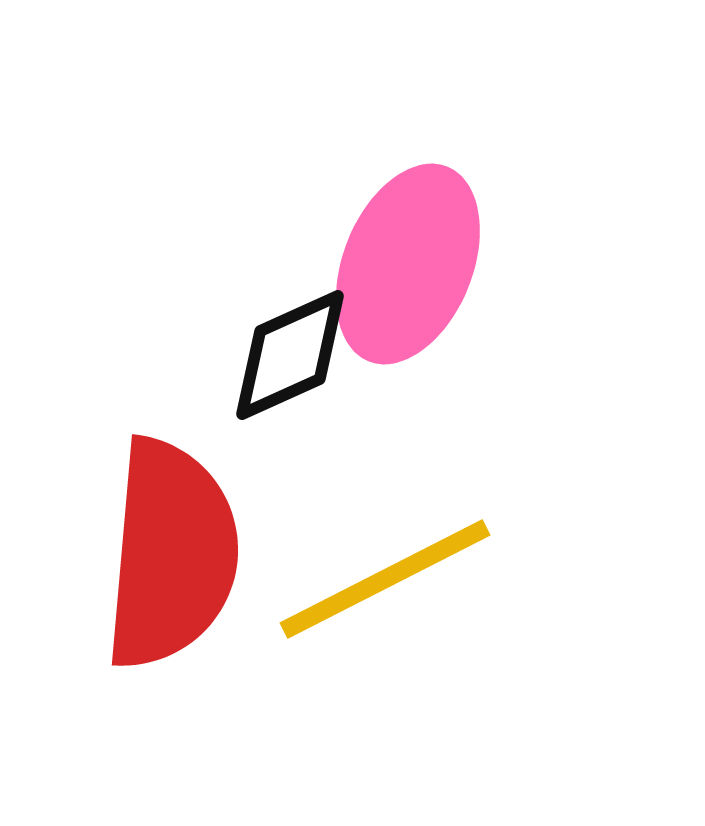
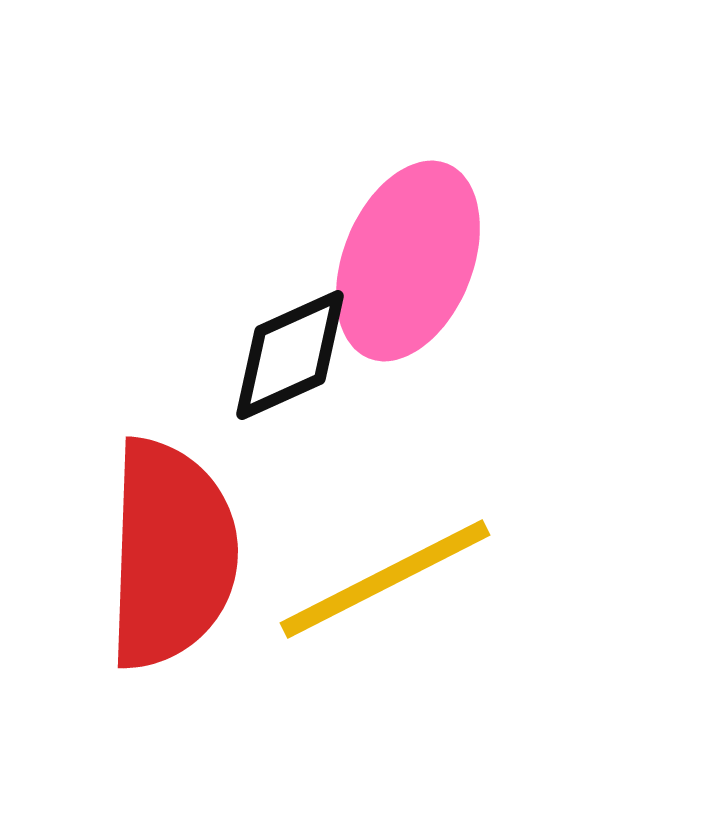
pink ellipse: moved 3 px up
red semicircle: rotated 3 degrees counterclockwise
